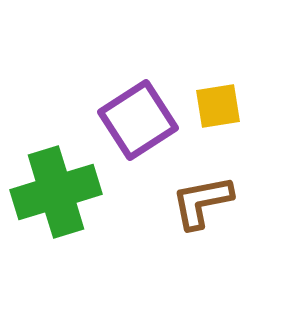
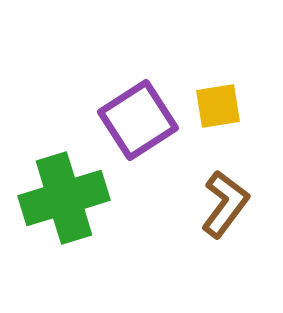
green cross: moved 8 px right, 6 px down
brown L-shape: moved 23 px right, 2 px down; rotated 138 degrees clockwise
